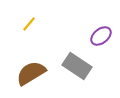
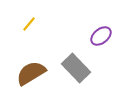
gray rectangle: moved 1 px left, 2 px down; rotated 12 degrees clockwise
